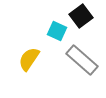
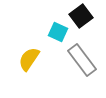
cyan square: moved 1 px right, 1 px down
gray rectangle: rotated 12 degrees clockwise
